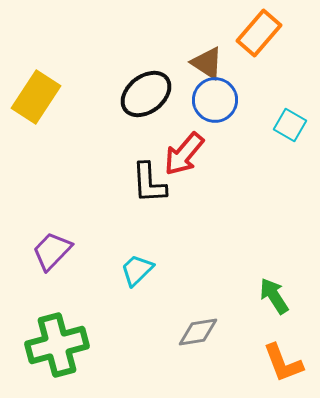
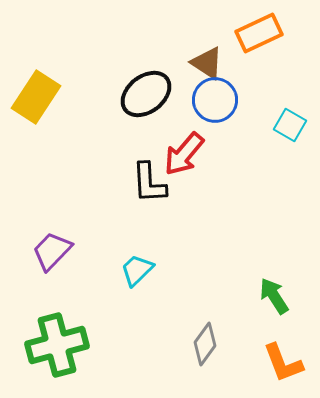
orange rectangle: rotated 24 degrees clockwise
gray diamond: moved 7 px right, 12 px down; rotated 45 degrees counterclockwise
